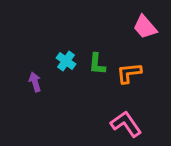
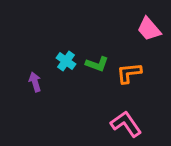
pink trapezoid: moved 4 px right, 2 px down
green L-shape: rotated 75 degrees counterclockwise
